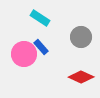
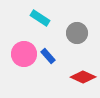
gray circle: moved 4 px left, 4 px up
blue rectangle: moved 7 px right, 9 px down
red diamond: moved 2 px right
